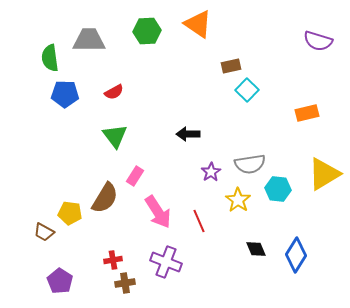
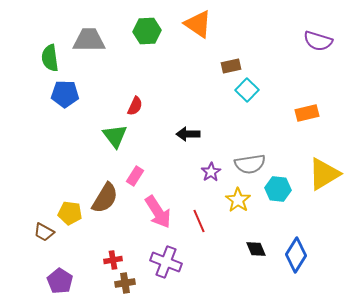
red semicircle: moved 21 px right, 14 px down; rotated 36 degrees counterclockwise
